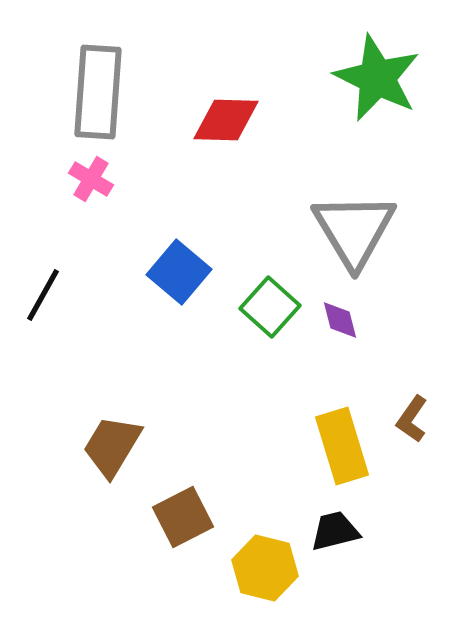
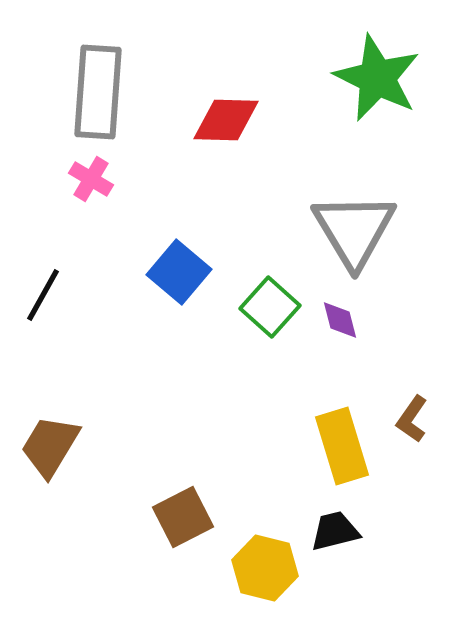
brown trapezoid: moved 62 px left
